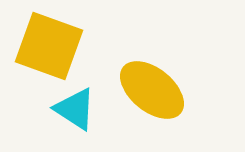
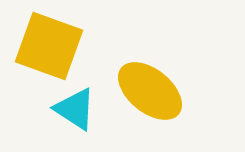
yellow ellipse: moved 2 px left, 1 px down
